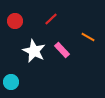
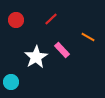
red circle: moved 1 px right, 1 px up
white star: moved 2 px right, 6 px down; rotated 15 degrees clockwise
